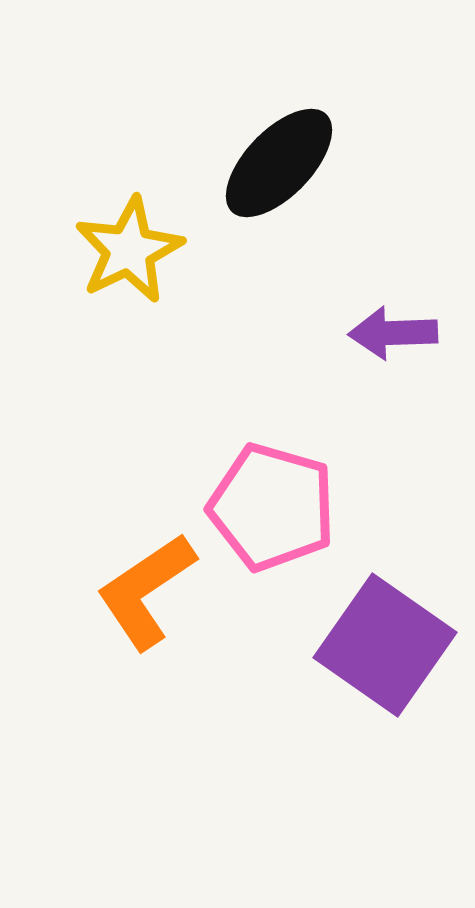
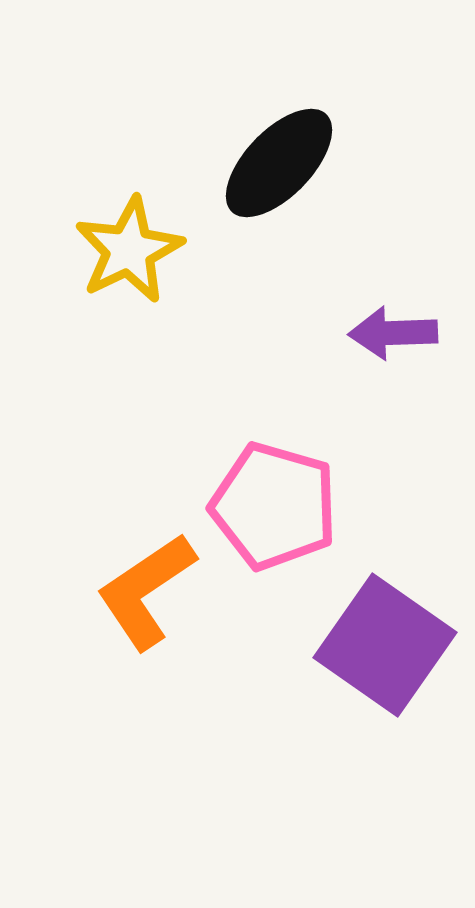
pink pentagon: moved 2 px right, 1 px up
